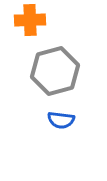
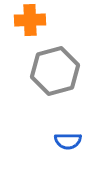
blue semicircle: moved 7 px right, 21 px down; rotated 8 degrees counterclockwise
